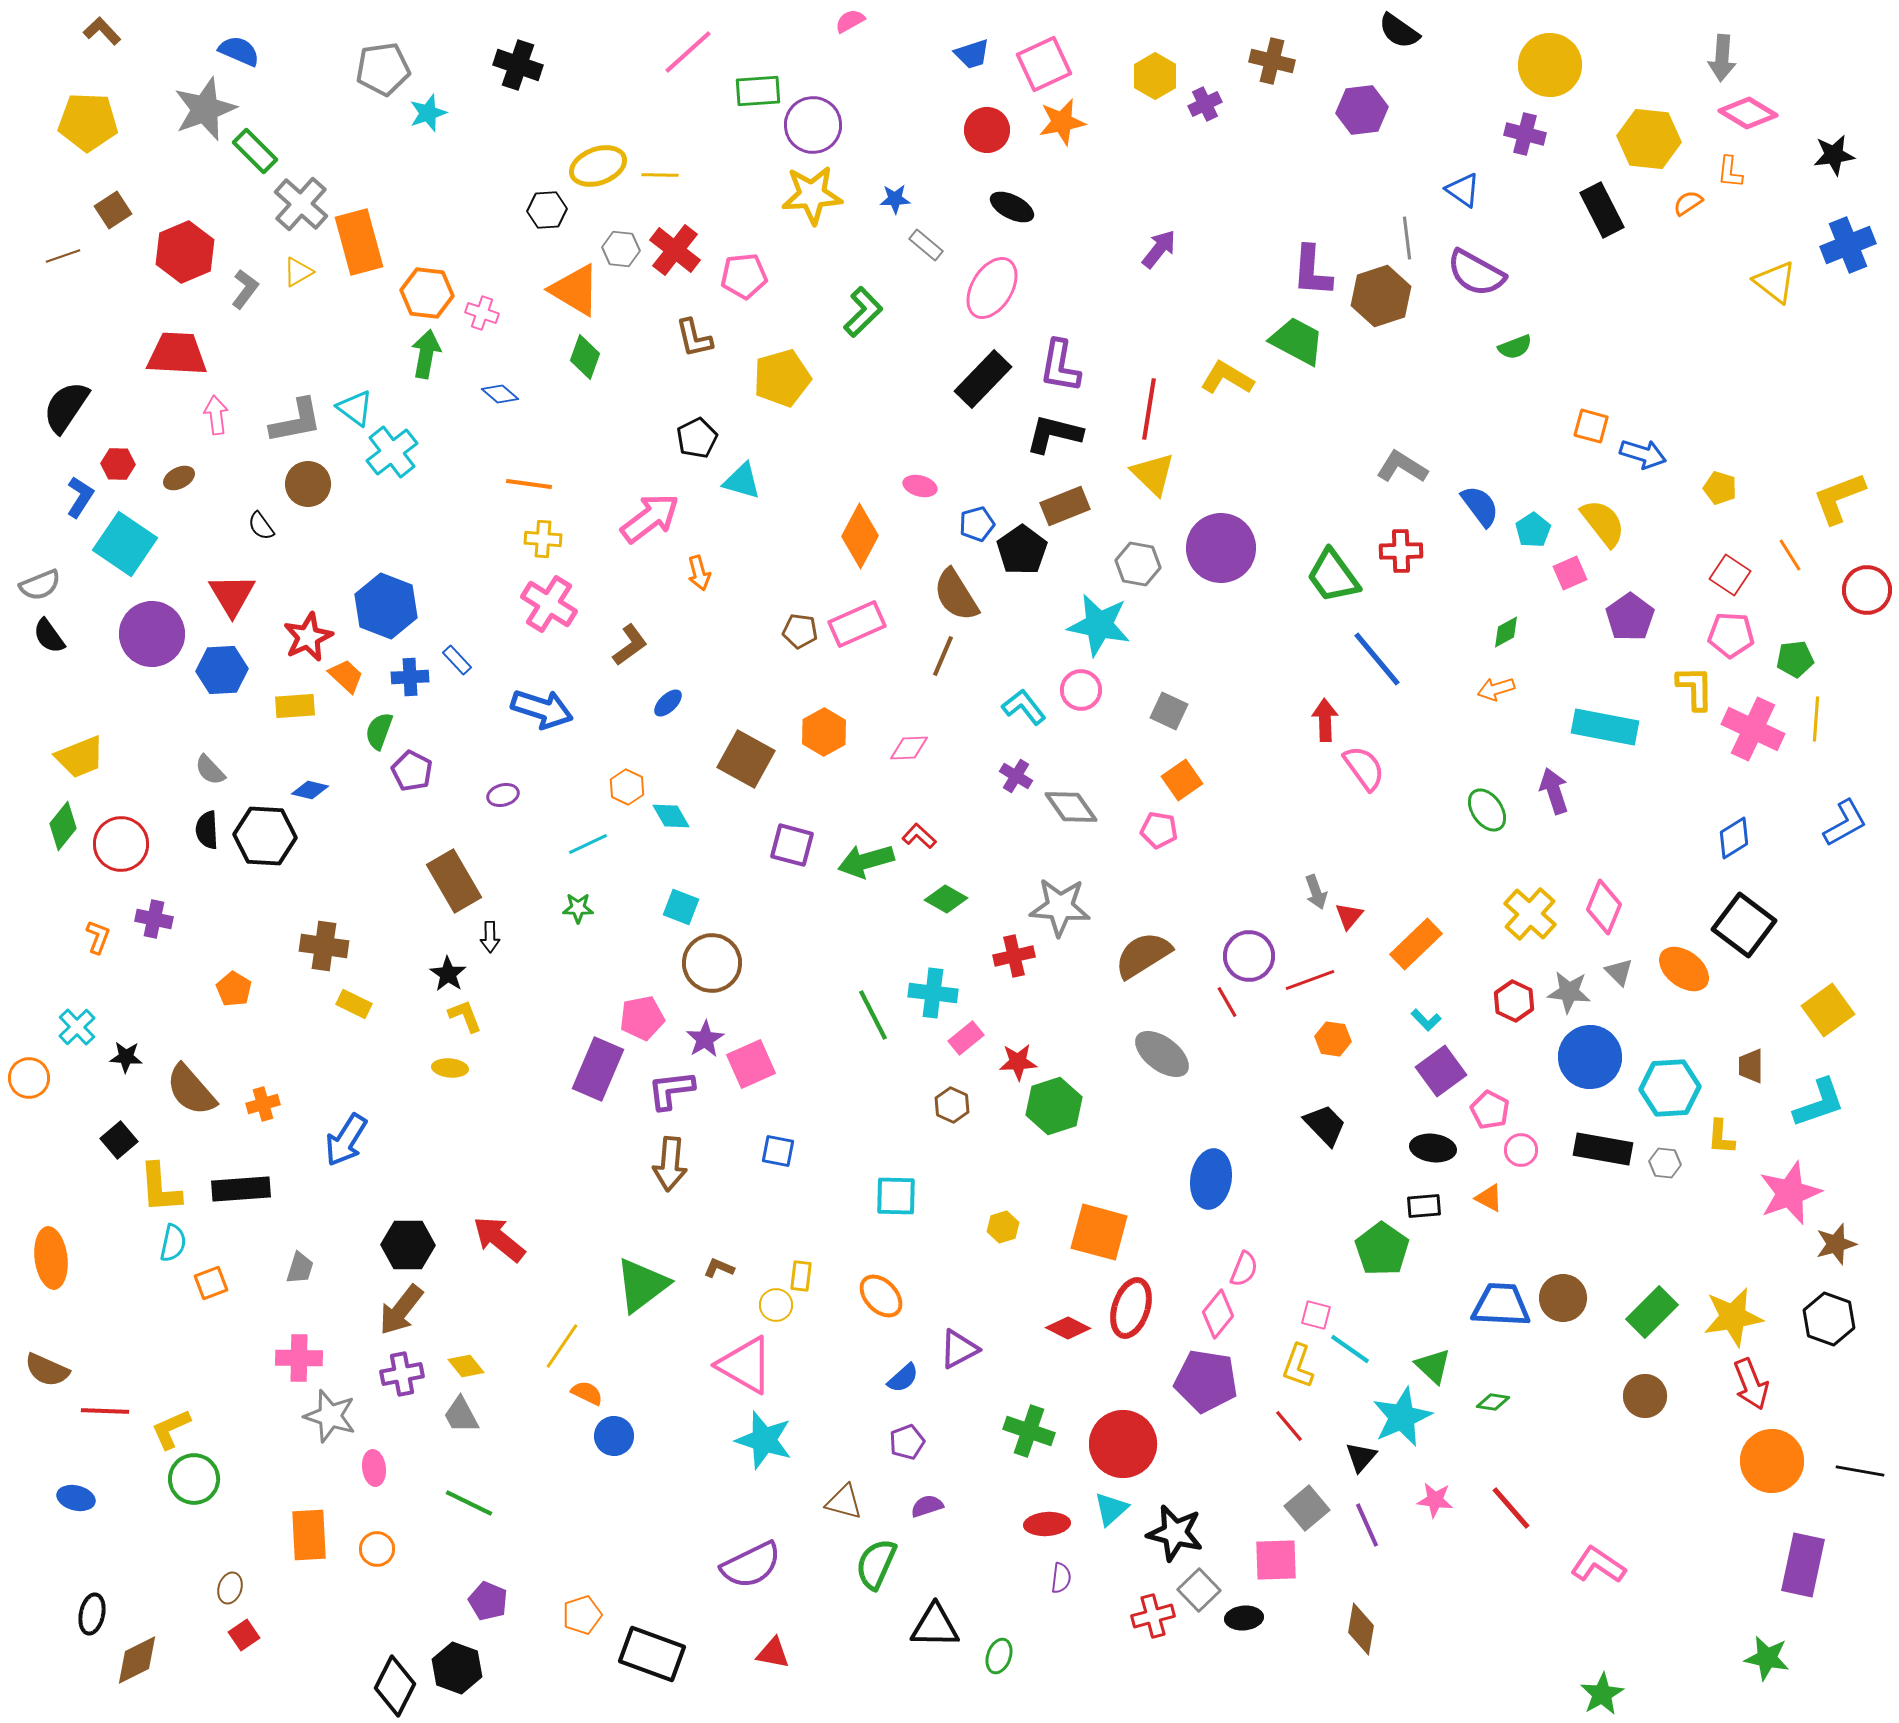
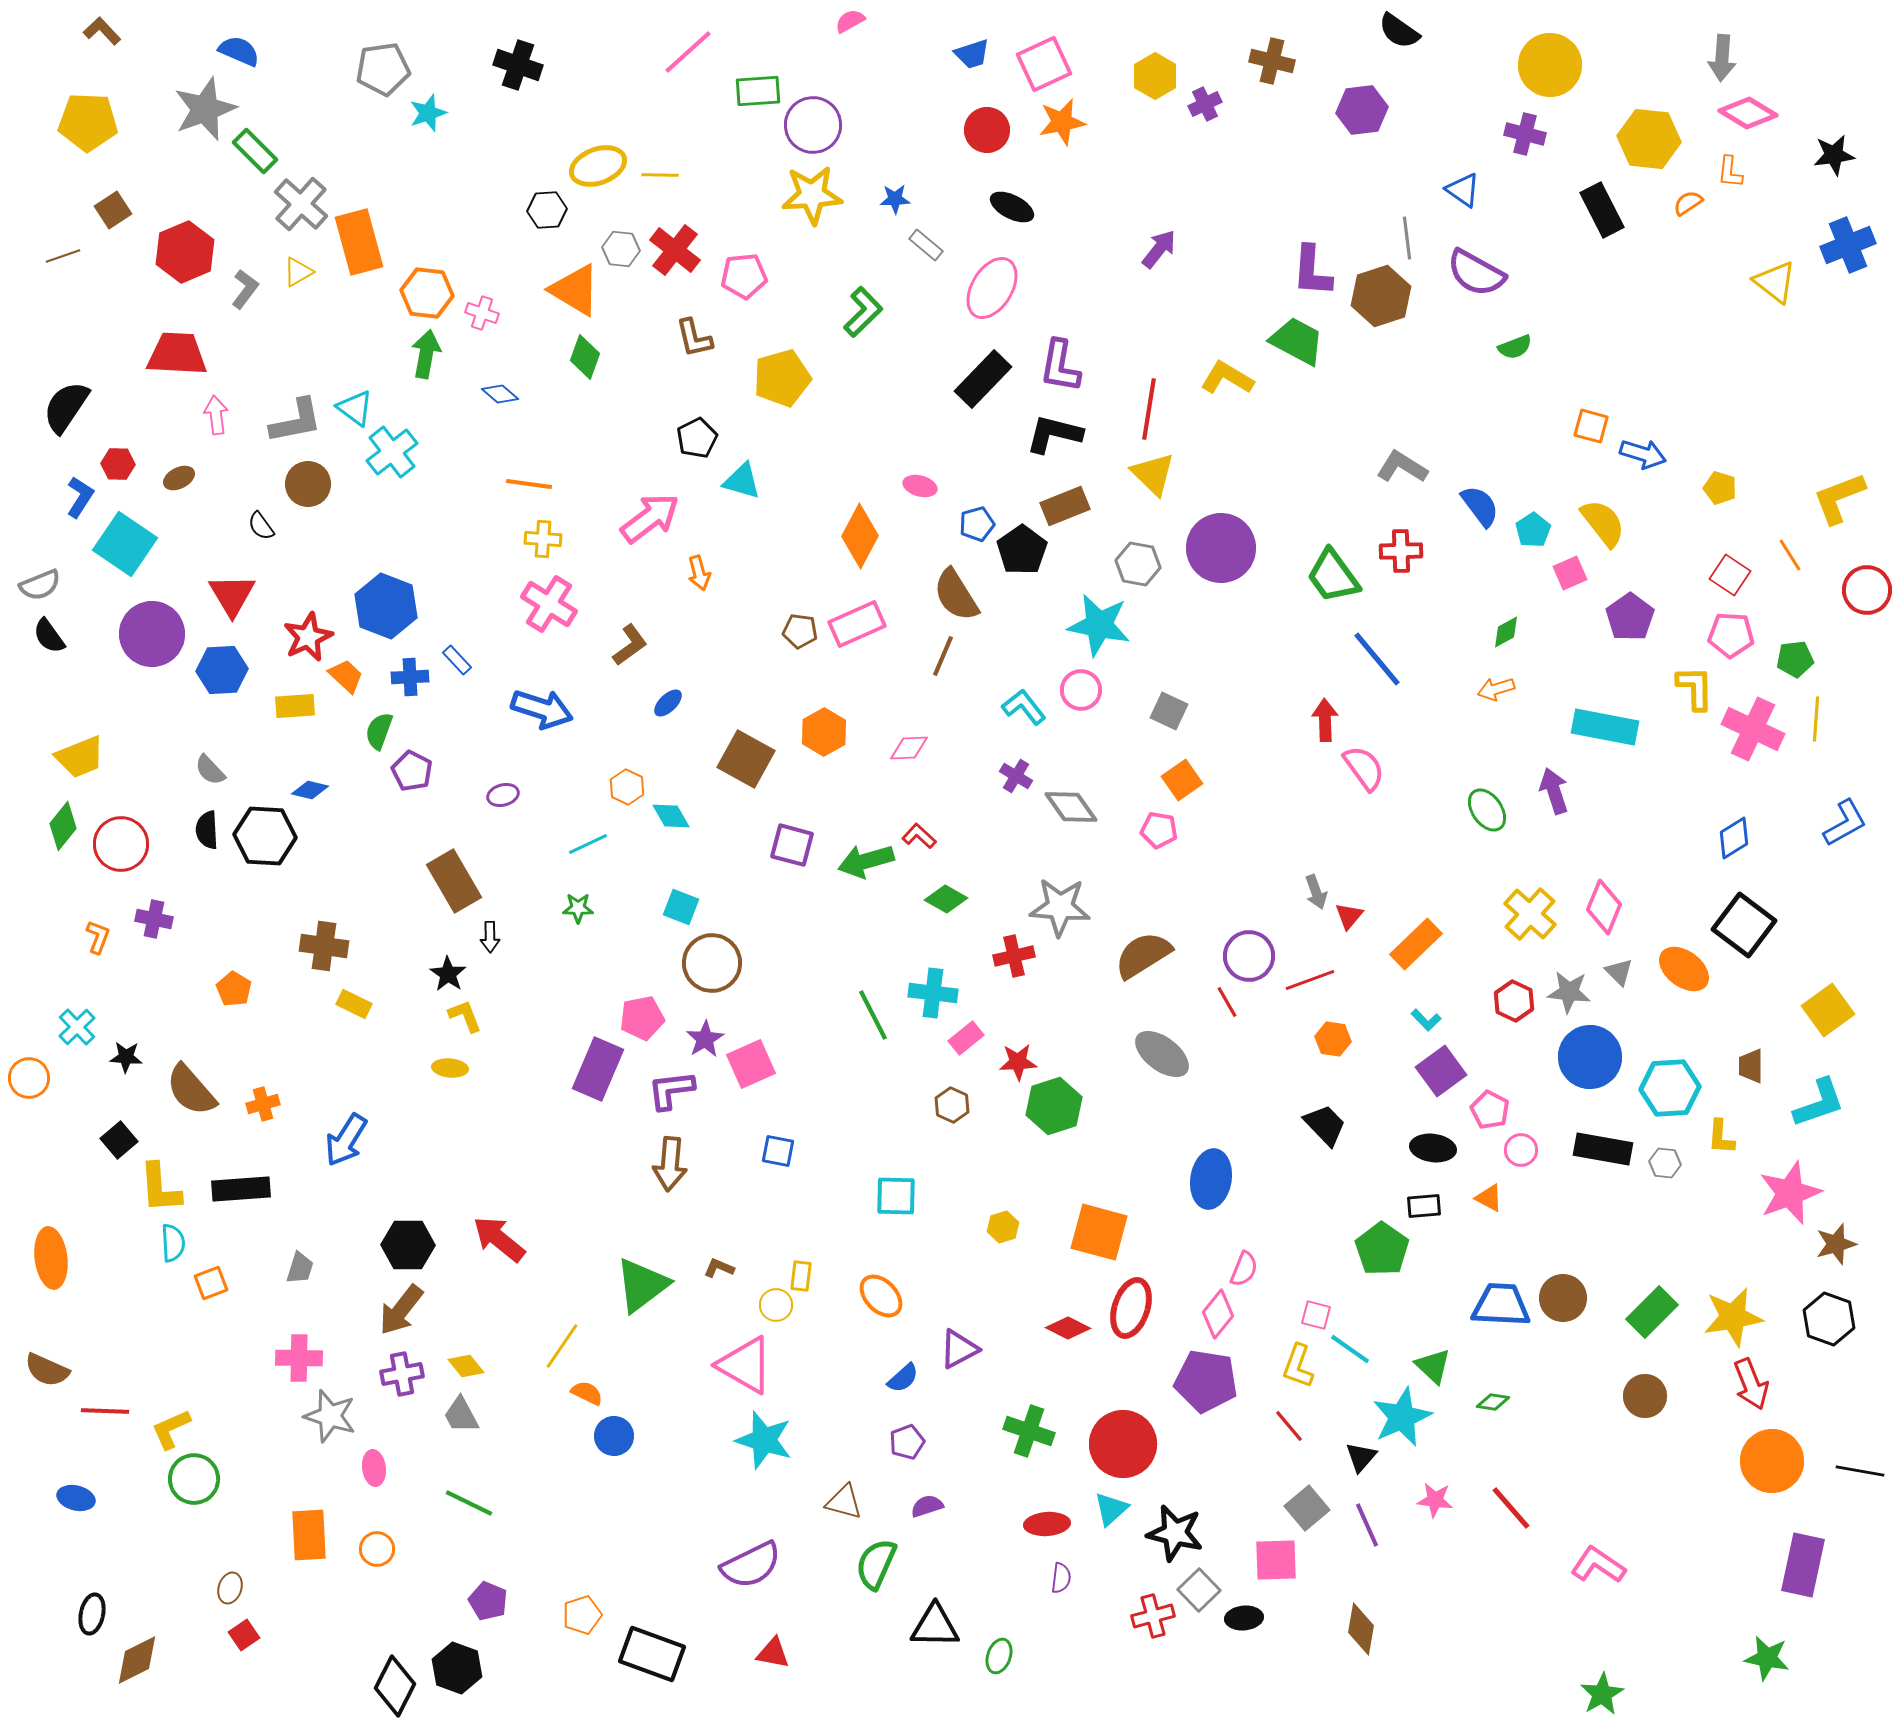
cyan semicircle at (173, 1243): rotated 15 degrees counterclockwise
